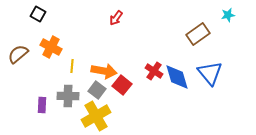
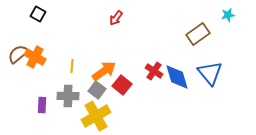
orange cross: moved 16 px left, 10 px down
orange arrow: rotated 45 degrees counterclockwise
